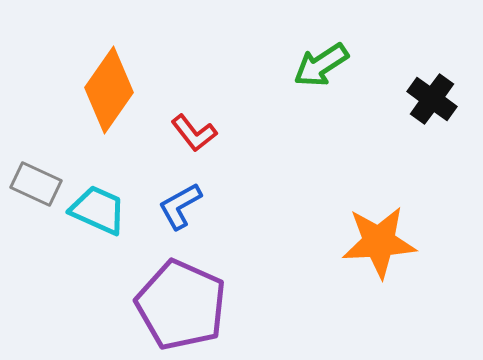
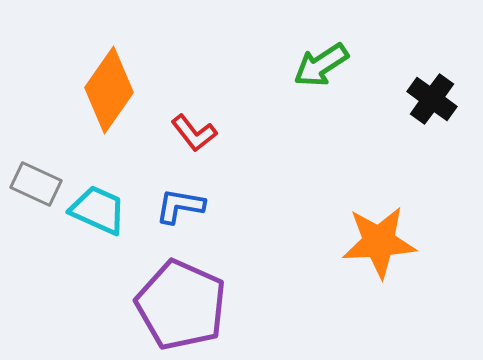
blue L-shape: rotated 39 degrees clockwise
